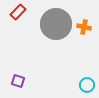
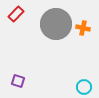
red rectangle: moved 2 px left, 2 px down
orange cross: moved 1 px left, 1 px down
cyan circle: moved 3 px left, 2 px down
